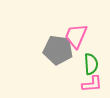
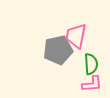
pink trapezoid: rotated 12 degrees counterclockwise
gray pentagon: rotated 20 degrees counterclockwise
